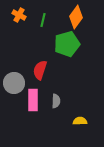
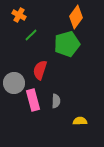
green line: moved 12 px left, 15 px down; rotated 32 degrees clockwise
pink rectangle: rotated 15 degrees counterclockwise
